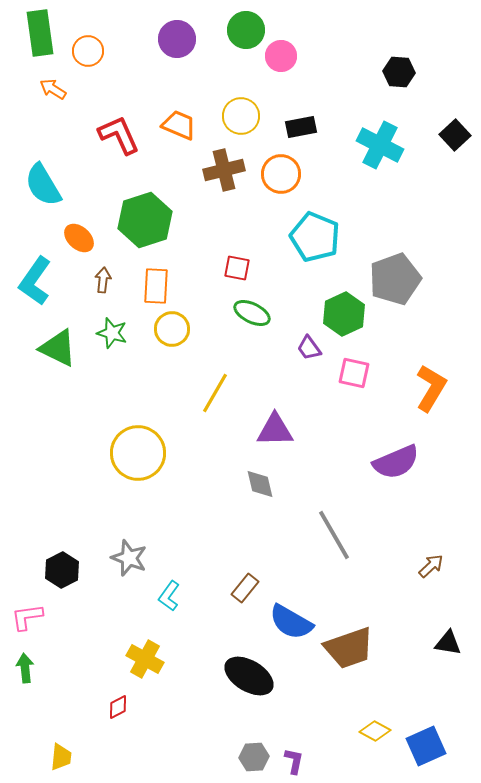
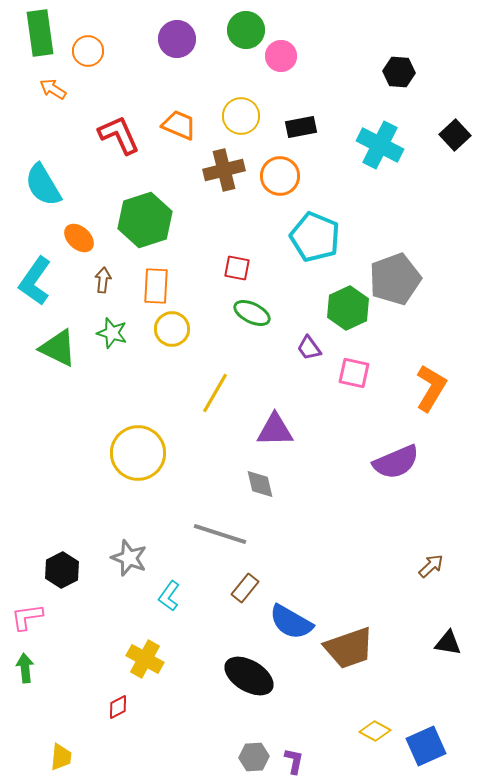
orange circle at (281, 174): moved 1 px left, 2 px down
green hexagon at (344, 314): moved 4 px right, 6 px up
gray line at (334, 535): moved 114 px left, 1 px up; rotated 42 degrees counterclockwise
